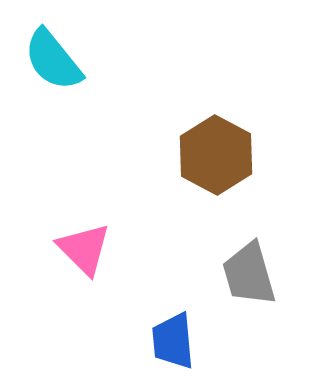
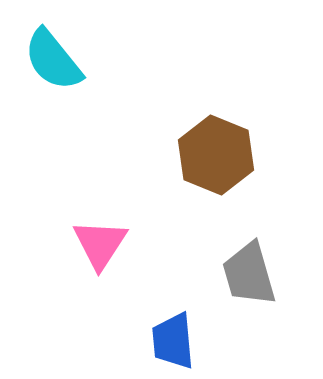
brown hexagon: rotated 6 degrees counterclockwise
pink triangle: moved 16 px right, 5 px up; rotated 18 degrees clockwise
